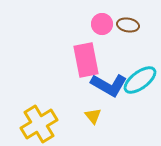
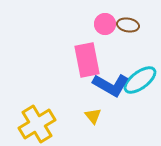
pink circle: moved 3 px right
pink rectangle: moved 1 px right
blue L-shape: moved 2 px right
yellow cross: moved 2 px left
